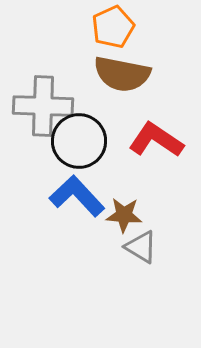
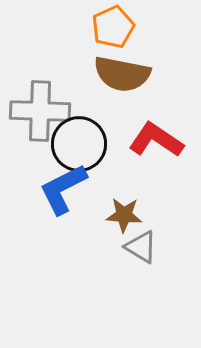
gray cross: moved 3 px left, 5 px down
black circle: moved 3 px down
blue L-shape: moved 14 px left, 7 px up; rotated 74 degrees counterclockwise
